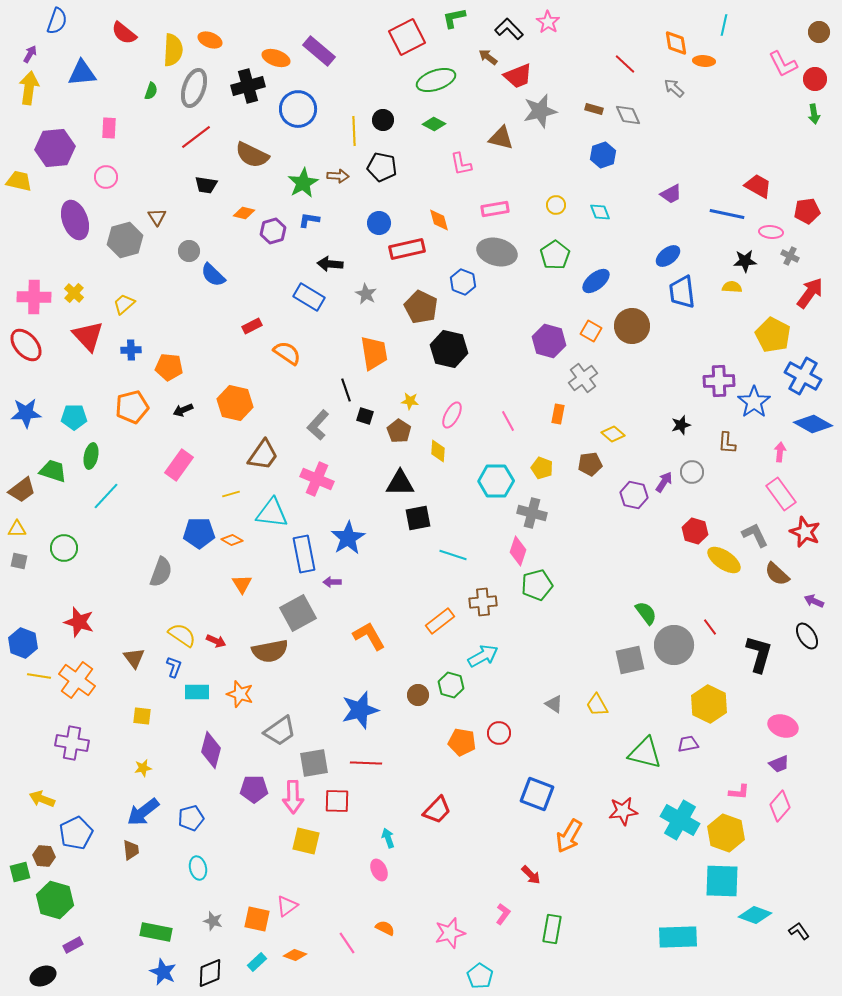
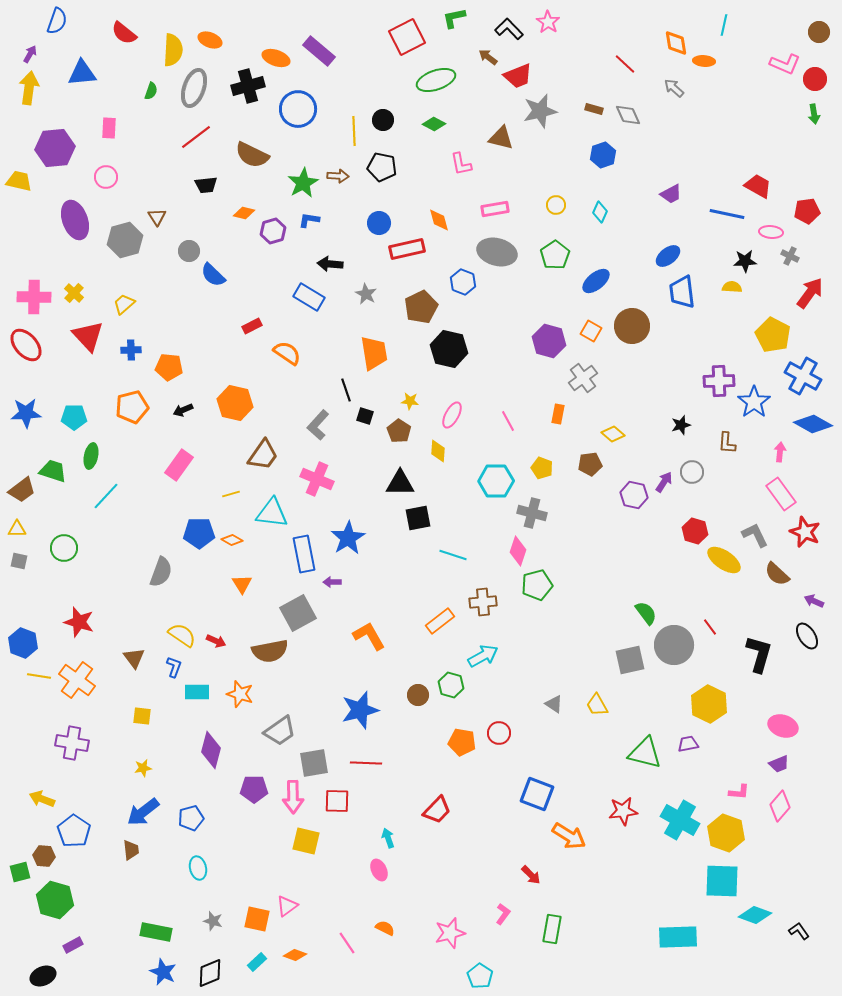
pink L-shape at (783, 64): moved 2 px right; rotated 40 degrees counterclockwise
black trapezoid at (206, 185): rotated 15 degrees counterclockwise
cyan diamond at (600, 212): rotated 45 degrees clockwise
brown pentagon at (421, 307): rotated 20 degrees clockwise
blue pentagon at (76, 833): moved 2 px left, 2 px up; rotated 12 degrees counterclockwise
orange arrow at (569, 836): rotated 88 degrees counterclockwise
